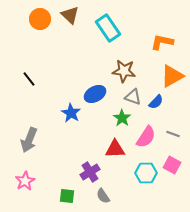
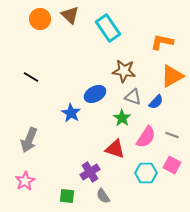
black line: moved 2 px right, 2 px up; rotated 21 degrees counterclockwise
gray line: moved 1 px left, 1 px down
red triangle: rotated 20 degrees clockwise
